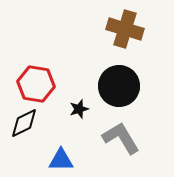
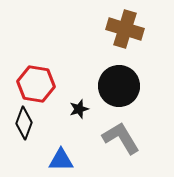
black diamond: rotated 44 degrees counterclockwise
